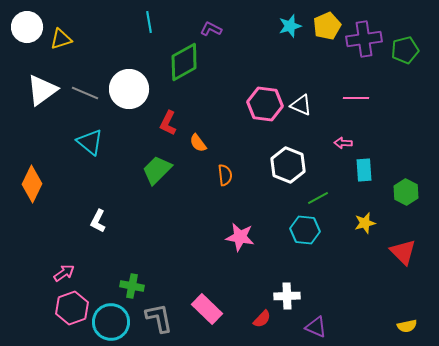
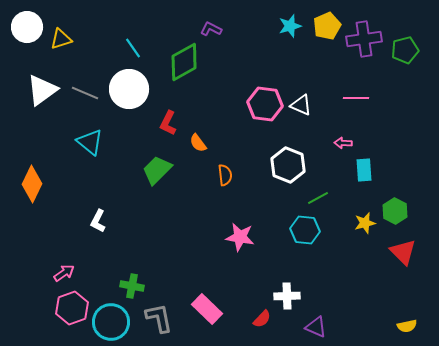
cyan line at (149, 22): moved 16 px left, 26 px down; rotated 25 degrees counterclockwise
green hexagon at (406, 192): moved 11 px left, 19 px down
